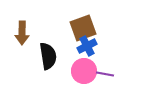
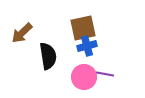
brown square: rotated 8 degrees clockwise
brown arrow: rotated 45 degrees clockwise
blue cross: rotated 12 degrees clockwise
pink circle: moved 6 px down
